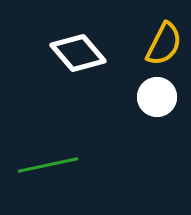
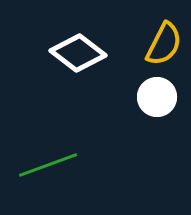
white diamond: rotated 12 degrees counterclockwise
green line: rotated 8 degrees counterclockwise
